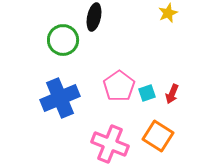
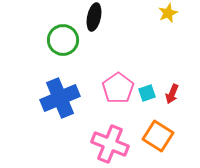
pink pentagon: moved 1 px left, 2 px down
